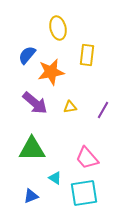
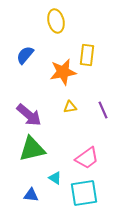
yellow ellipse: moved 2 px left, 7 px up
blue semicircle: moved 2 px left
orange star: moved 12 px right
purple arrow: moved 6 px left, 12 px down
purple line: rotated 54 degrees counterclockwise
green triangle: rotated 12 degrees counterclockwise
pink trapezoid: rotated 85 degrees counterclockwise
blue triangle: moved 1 px up; rotated 28 degrees clockwise
